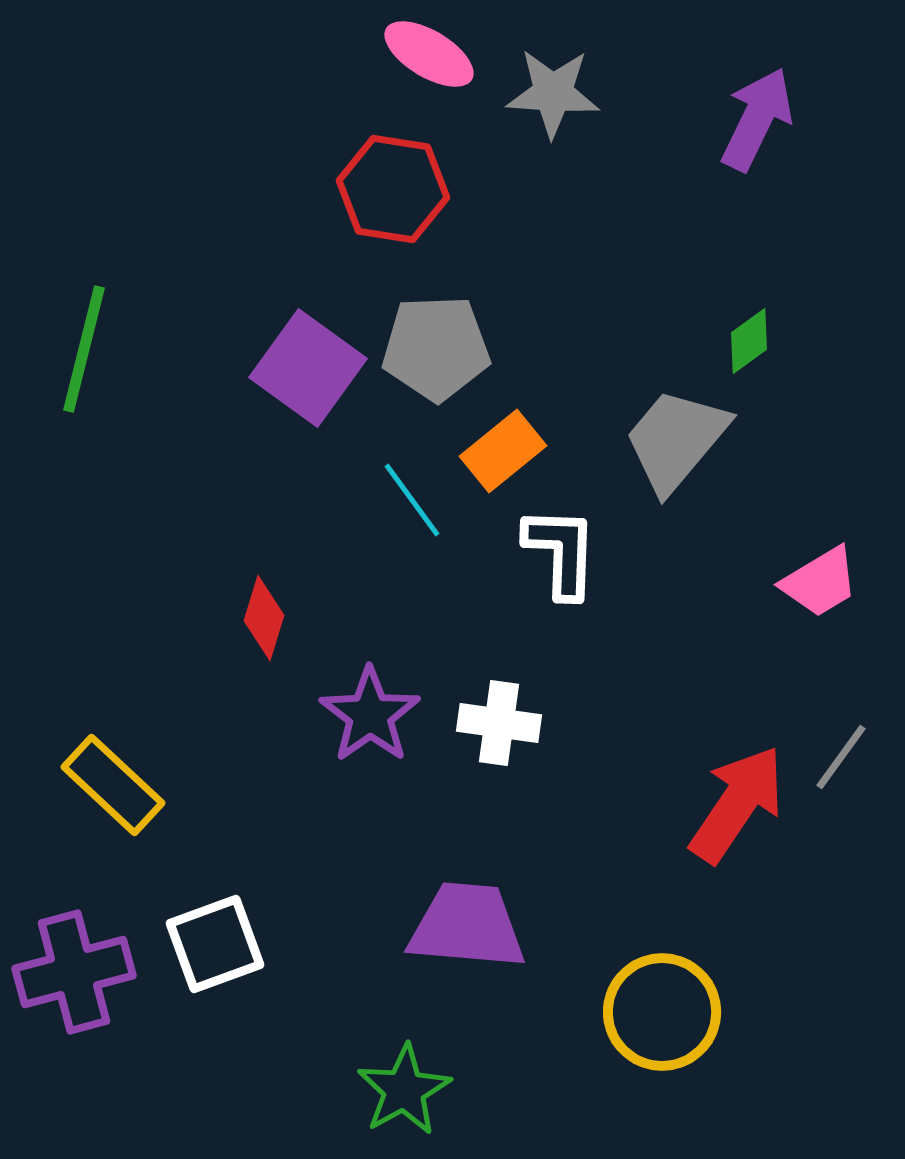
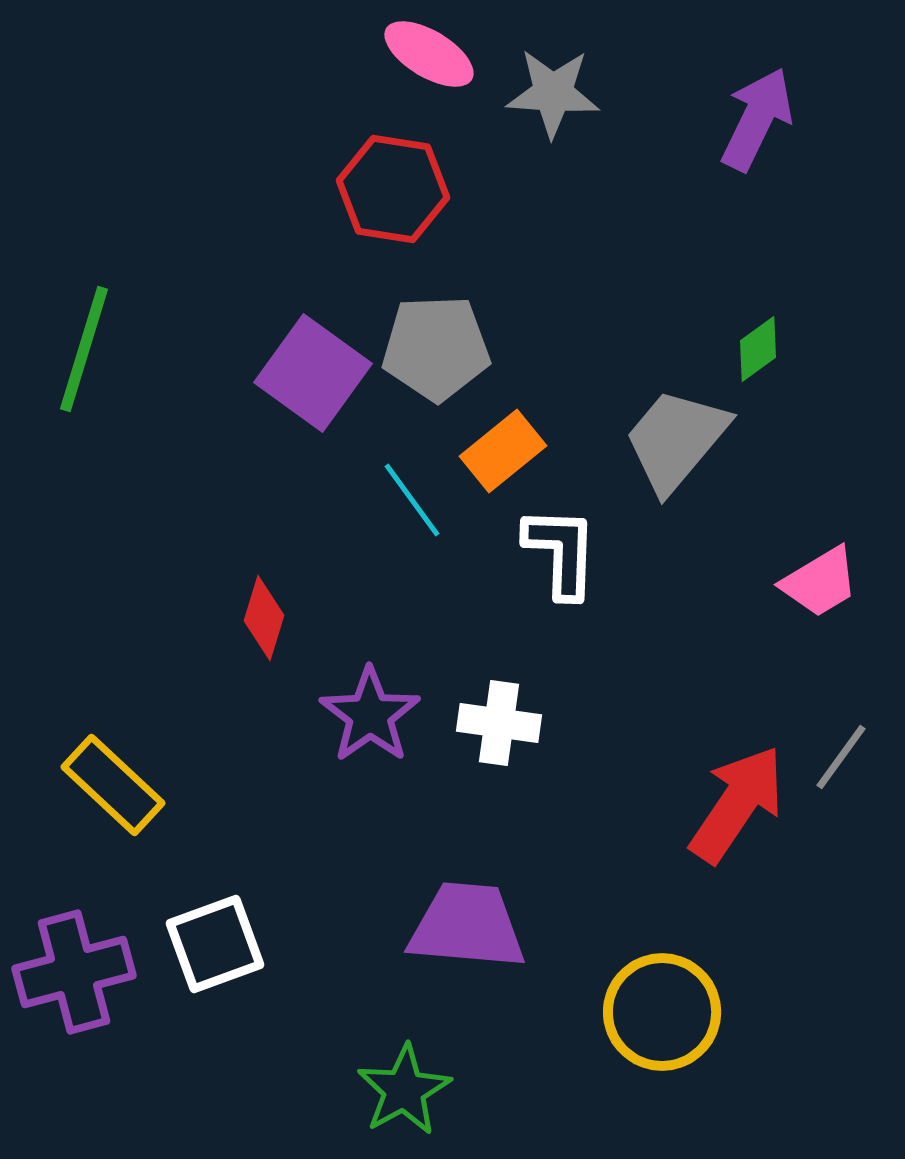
green diamond: moved 9 px right, 8 px down
green line: rotated 3 degrees clockwise
purple square: moved 5 px right, 5 px down
